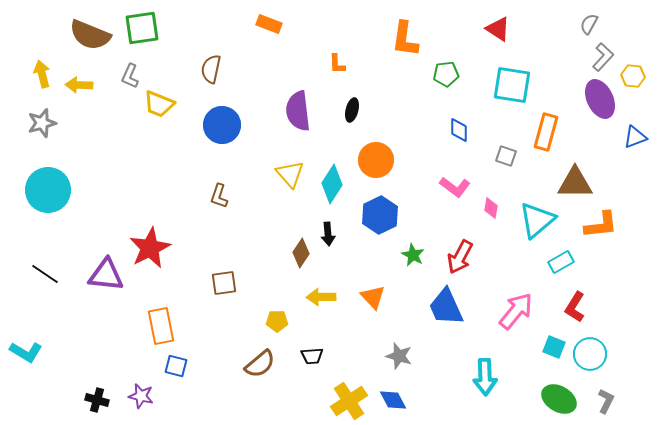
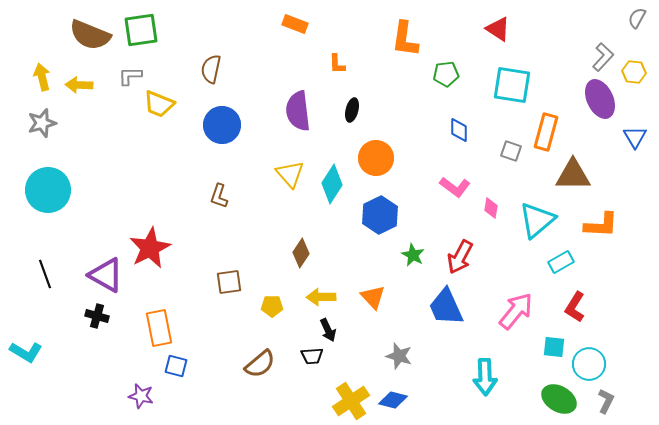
orange rectangle at (269, 24): moved 26 px right
gray semicircle at (589, 24): moved 48 px right, 6 px up
green square at (142, 28): moved 1 px left, 2 px down
yellow arrow at (42, 74): moved 3 px down
gray L-shape at (130, 76): rotated 65 degrees clockwise
yellow hexagon at (633, 76): moved 1 px right, 4 px up
blue triangle at (635, 137): rotated 40 degrees counterclockwise
gray square at (506, 156): moved 5 px right, 5 px up
orange circle at (376, 160): moved 2 px up
brown triangle at (575, 183): moved 2 px left, 8 px up
orange L-shape at (601, 225): rotated 9 degrees clockwise
black arrow at (328, 234): moved 96 px down; rotated 20 degrees counterclockwise
black line at (45, 274): rotated 36 degrees clockwise
purple triangle at (106, 275): rotated 24 degrees clockwise
brown square at (224, 283): moved 5 px right, 1 px up
yellow pentagon at (277, 321): moved 5 px left, 15 px up
orange rectangle at (161, 326): moved 2 px left, 2 px down
cyan square at (554, 347): rotated 15 degrees counterclockwise
cyan circle at (590, 354): moved 1 px left, 10 px down
black cross at (97, 400): moved 84 px up
blue diamond at (393, 400): rotated 48 degrees counterclockwise
yellow cross at (349, 401): moved 2 px right
